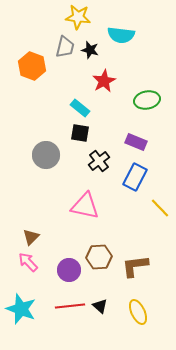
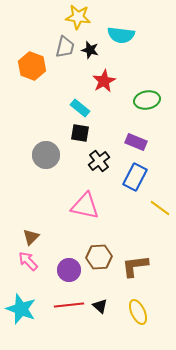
yellow line: rotated 10 degrees counterclockwise
pink arrow: moved 1 px up
red line: moved 1 px left, 1 px up
